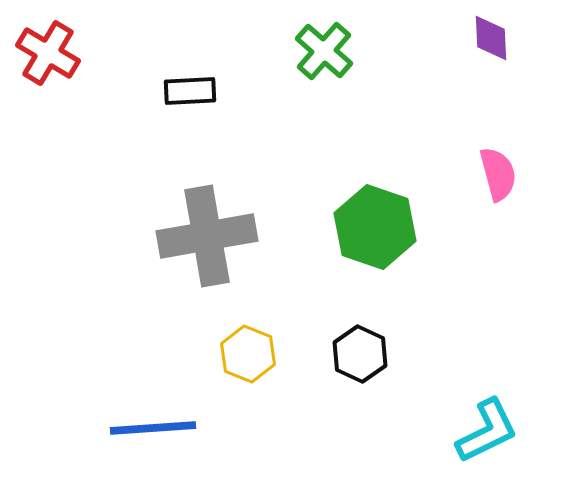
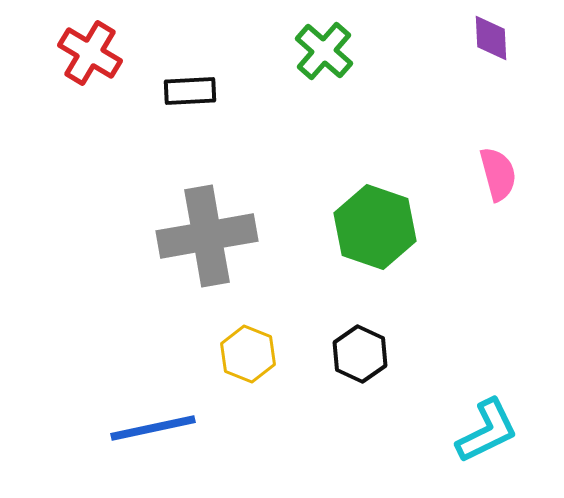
red cross: moved 42 px right
blue line: rotated 8 degrees counterclockwise
